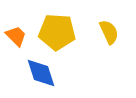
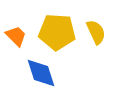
yellow semicircle: moved 13 px left
